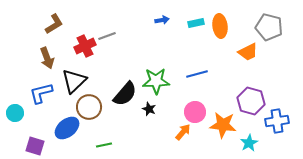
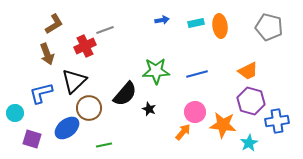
gray line: moved 2 px left, 6 px up
orange trapezoid: moved 19 px down
brown arrow: moved 4 px up
green star: moved 10 px up
brown circle: moved 1 px down
purple square: moved 3 px left, 7 px up
